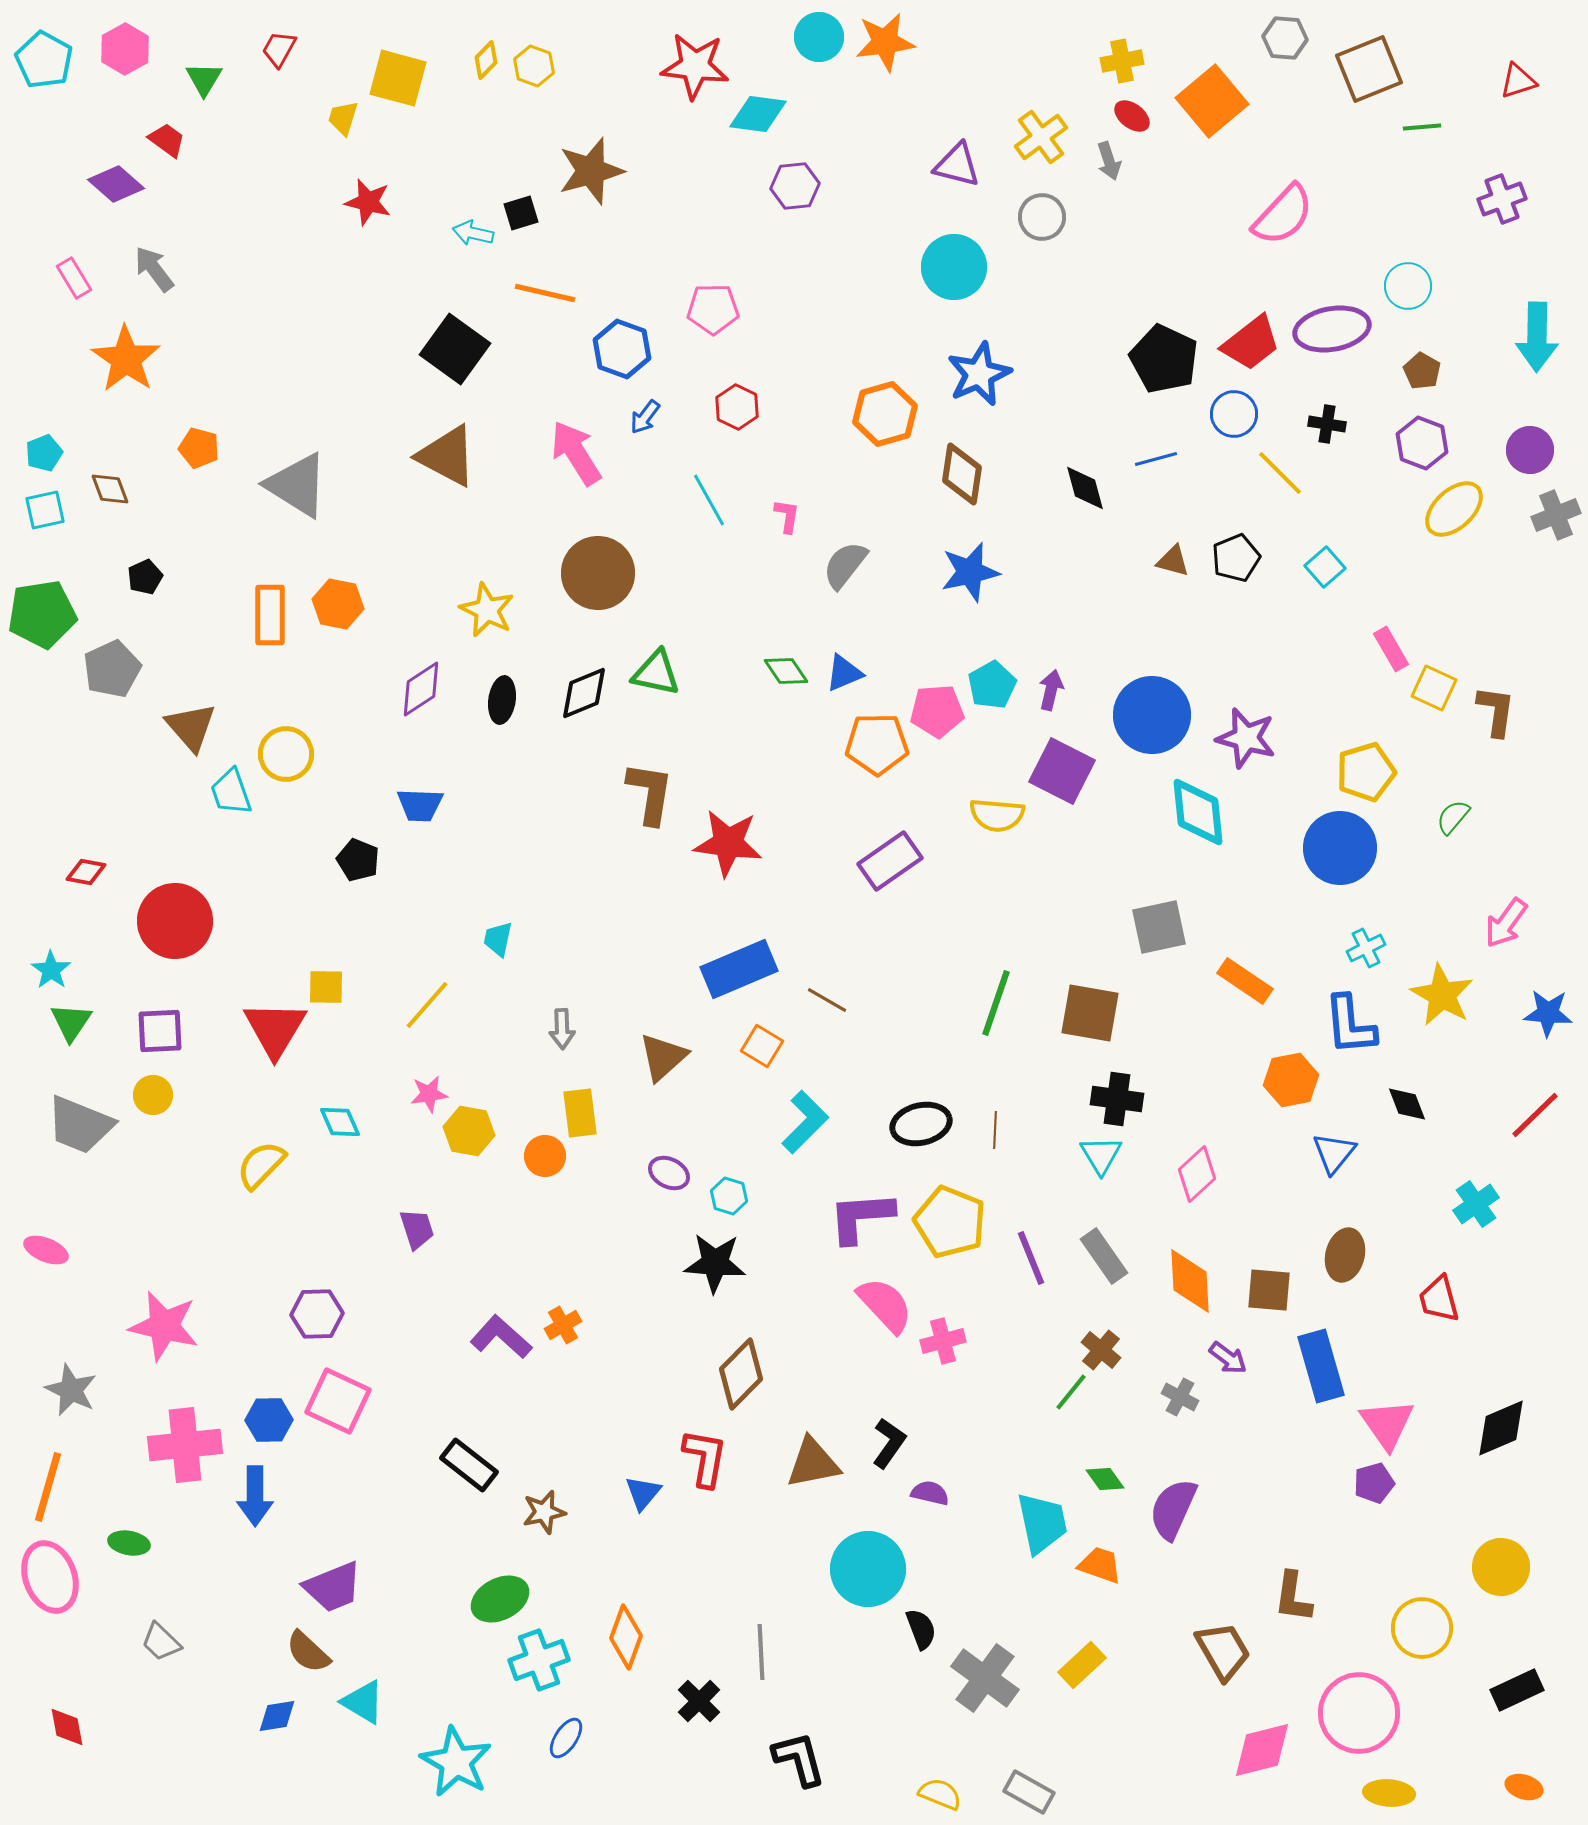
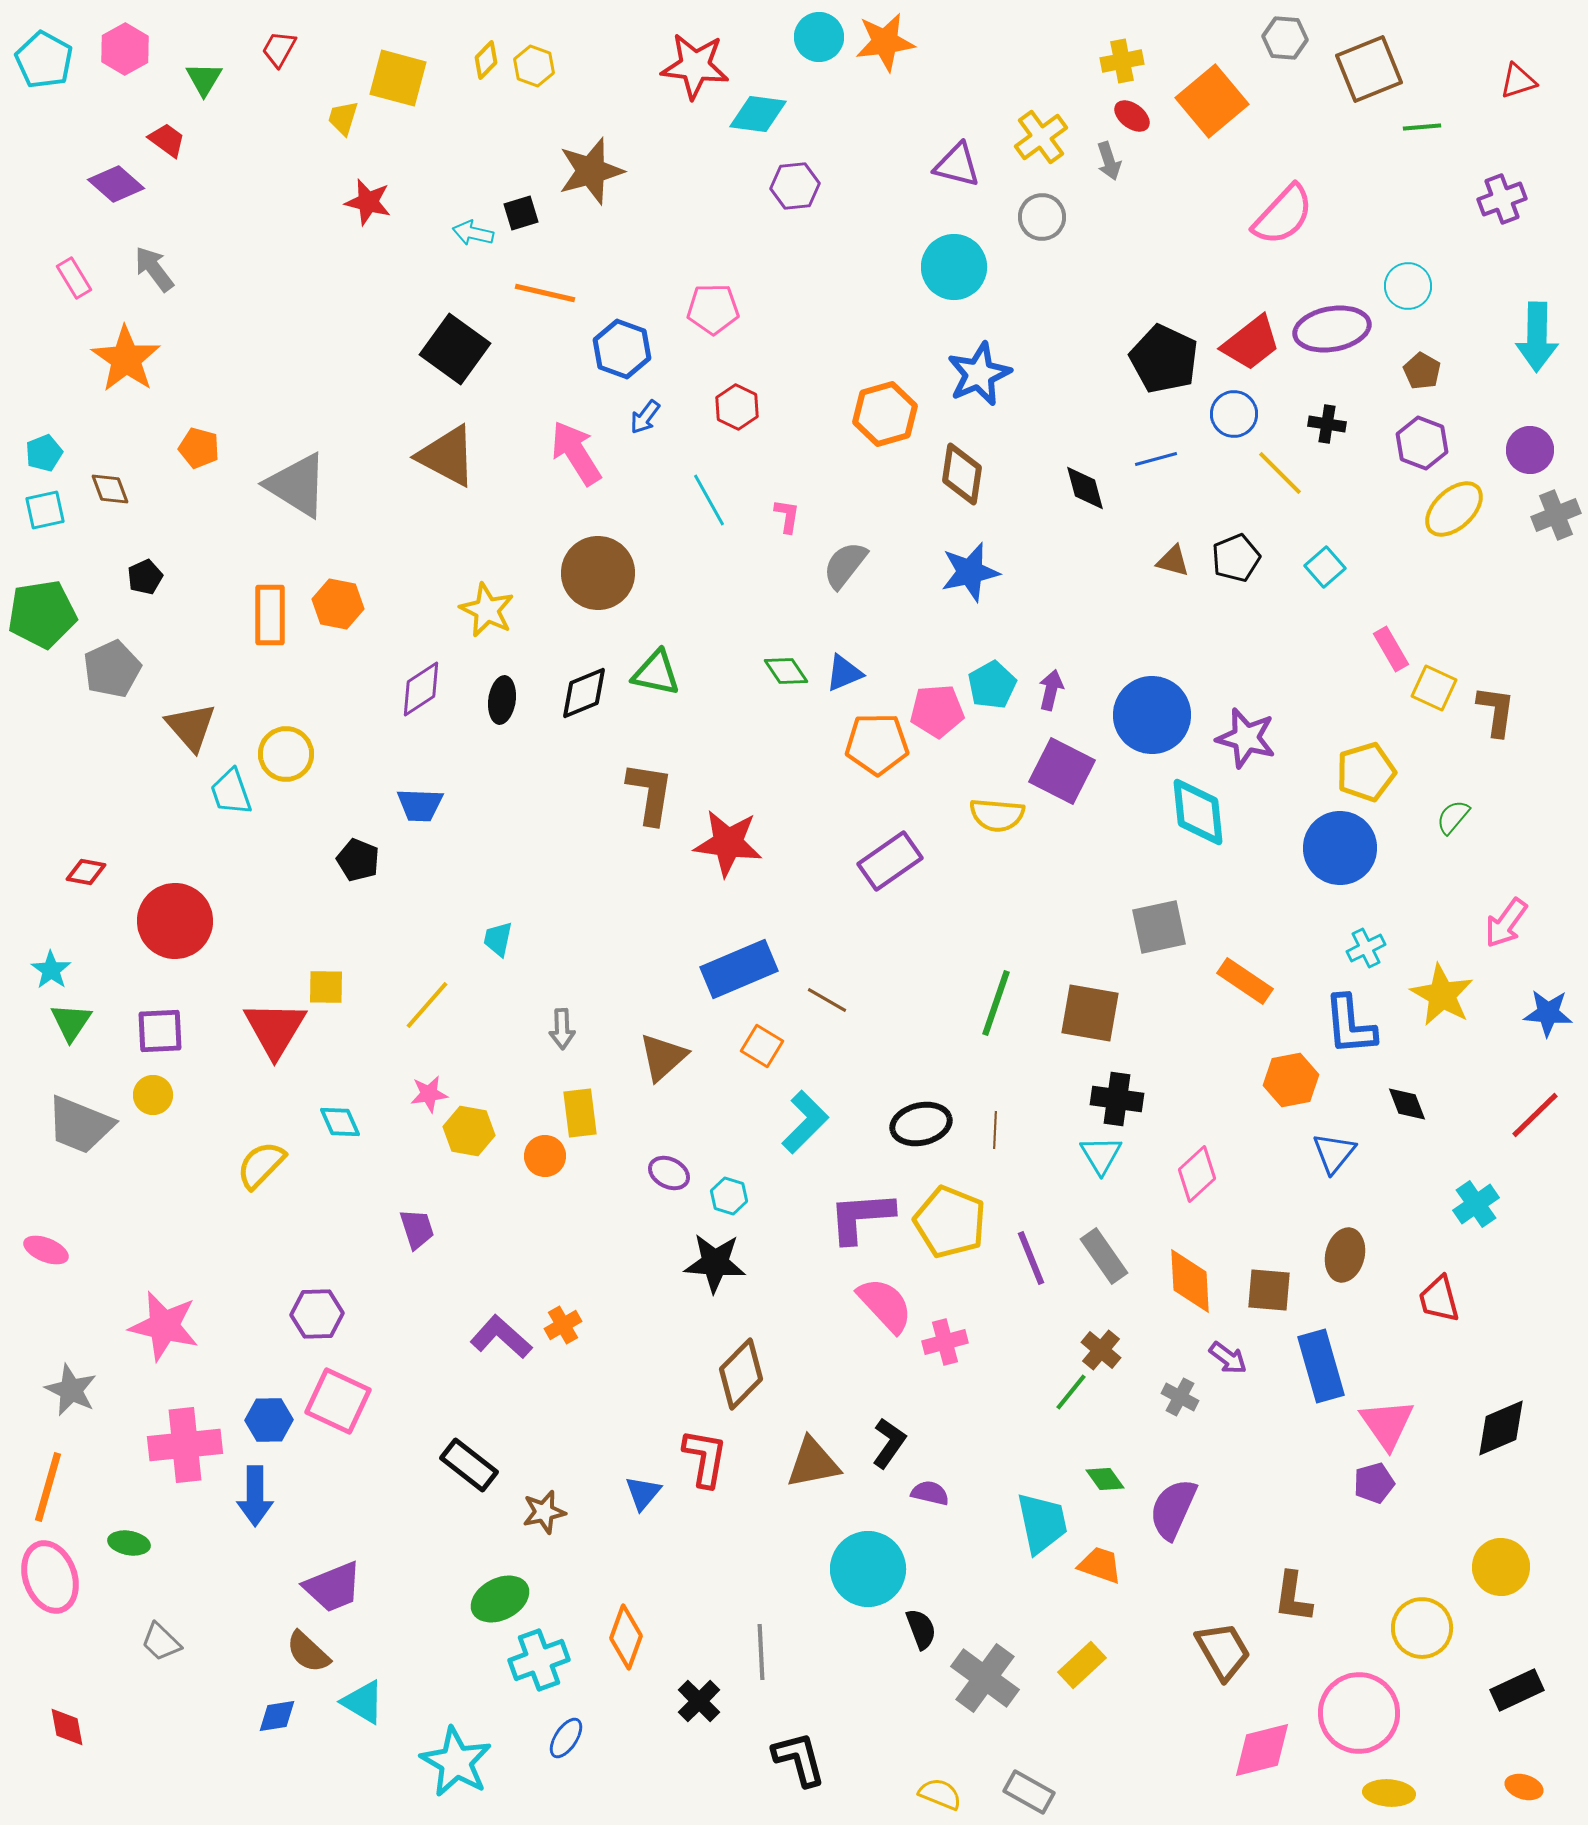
pink cross at (943, 1341): moved 2 px right, 1 px down
